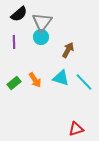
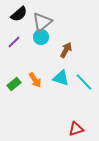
gray triangle: rotated 15 degrees clockwise
purple line: rotated 48 degrees clockwise
brown arrow: moved 2 px left
green rectangle: moved 1 px down
